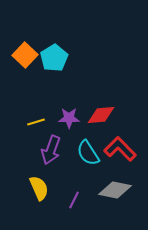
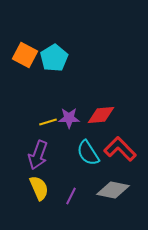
orange square: rotated 15 degrees counterclockwise
yellow line: moved 12 px right
purple arrow: moved 13 px left, 5 px down
gray diamond: moved 2 px left
purple line: moved 3 px left, 4 px up
